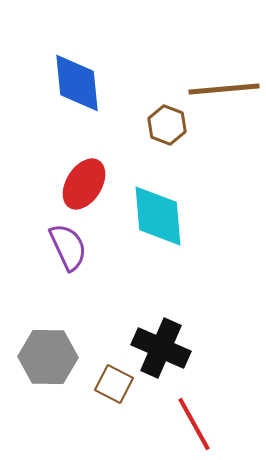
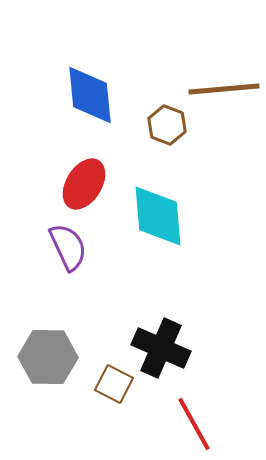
blue diamond: moved 13 px right, 12 px down
